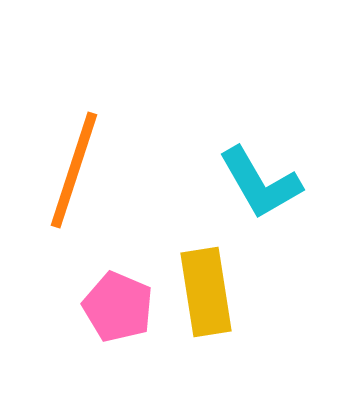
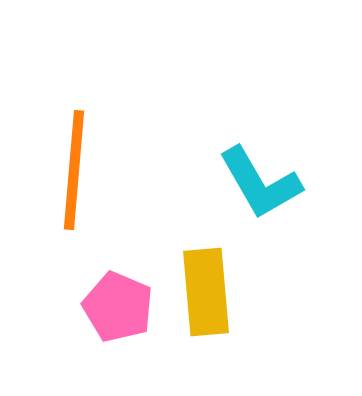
orange line: rotated 13 degrees counterclockwise
yellow rectangle: rotated 4 degrees clockwise
